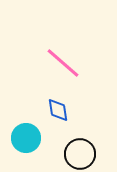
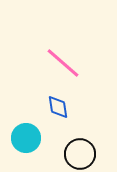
blue diamond: moved 3 px up
